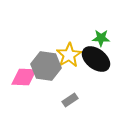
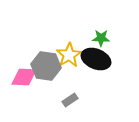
black ellipse: rotated 16 degrees counterclockwise
